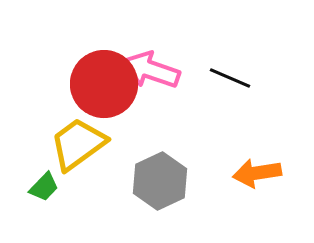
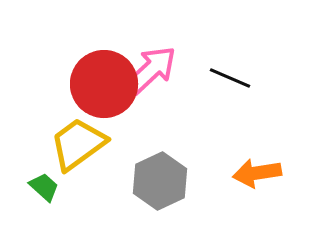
pink arrow: rotated 118 degrees clockwise
green trapezoid: rotated 92 degrees counterclockwise
